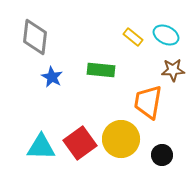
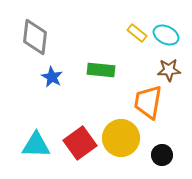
yellow rectangle: moved 4 px right, 4 px up
brown star: moved 4 px left
yellow circle: moved 1 px up
cyan triangle: moved 5 px left, 2 px up
